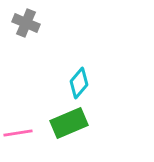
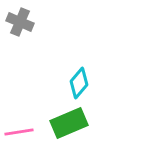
gray cross: moved 6 px left, 1 px up
pink line: moved 1 px right, 1 px up
